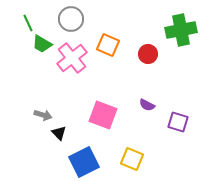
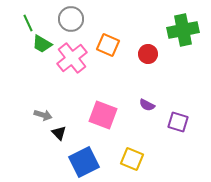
green cross: moved 2 px right
